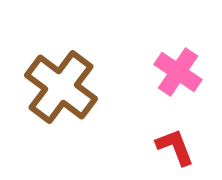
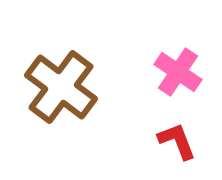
red L-shape: moved 2 px right, 6 px up
